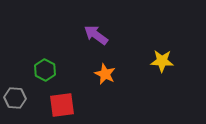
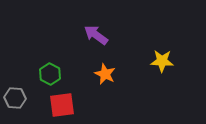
green hexagon: moved 5 px right, 4 px down
